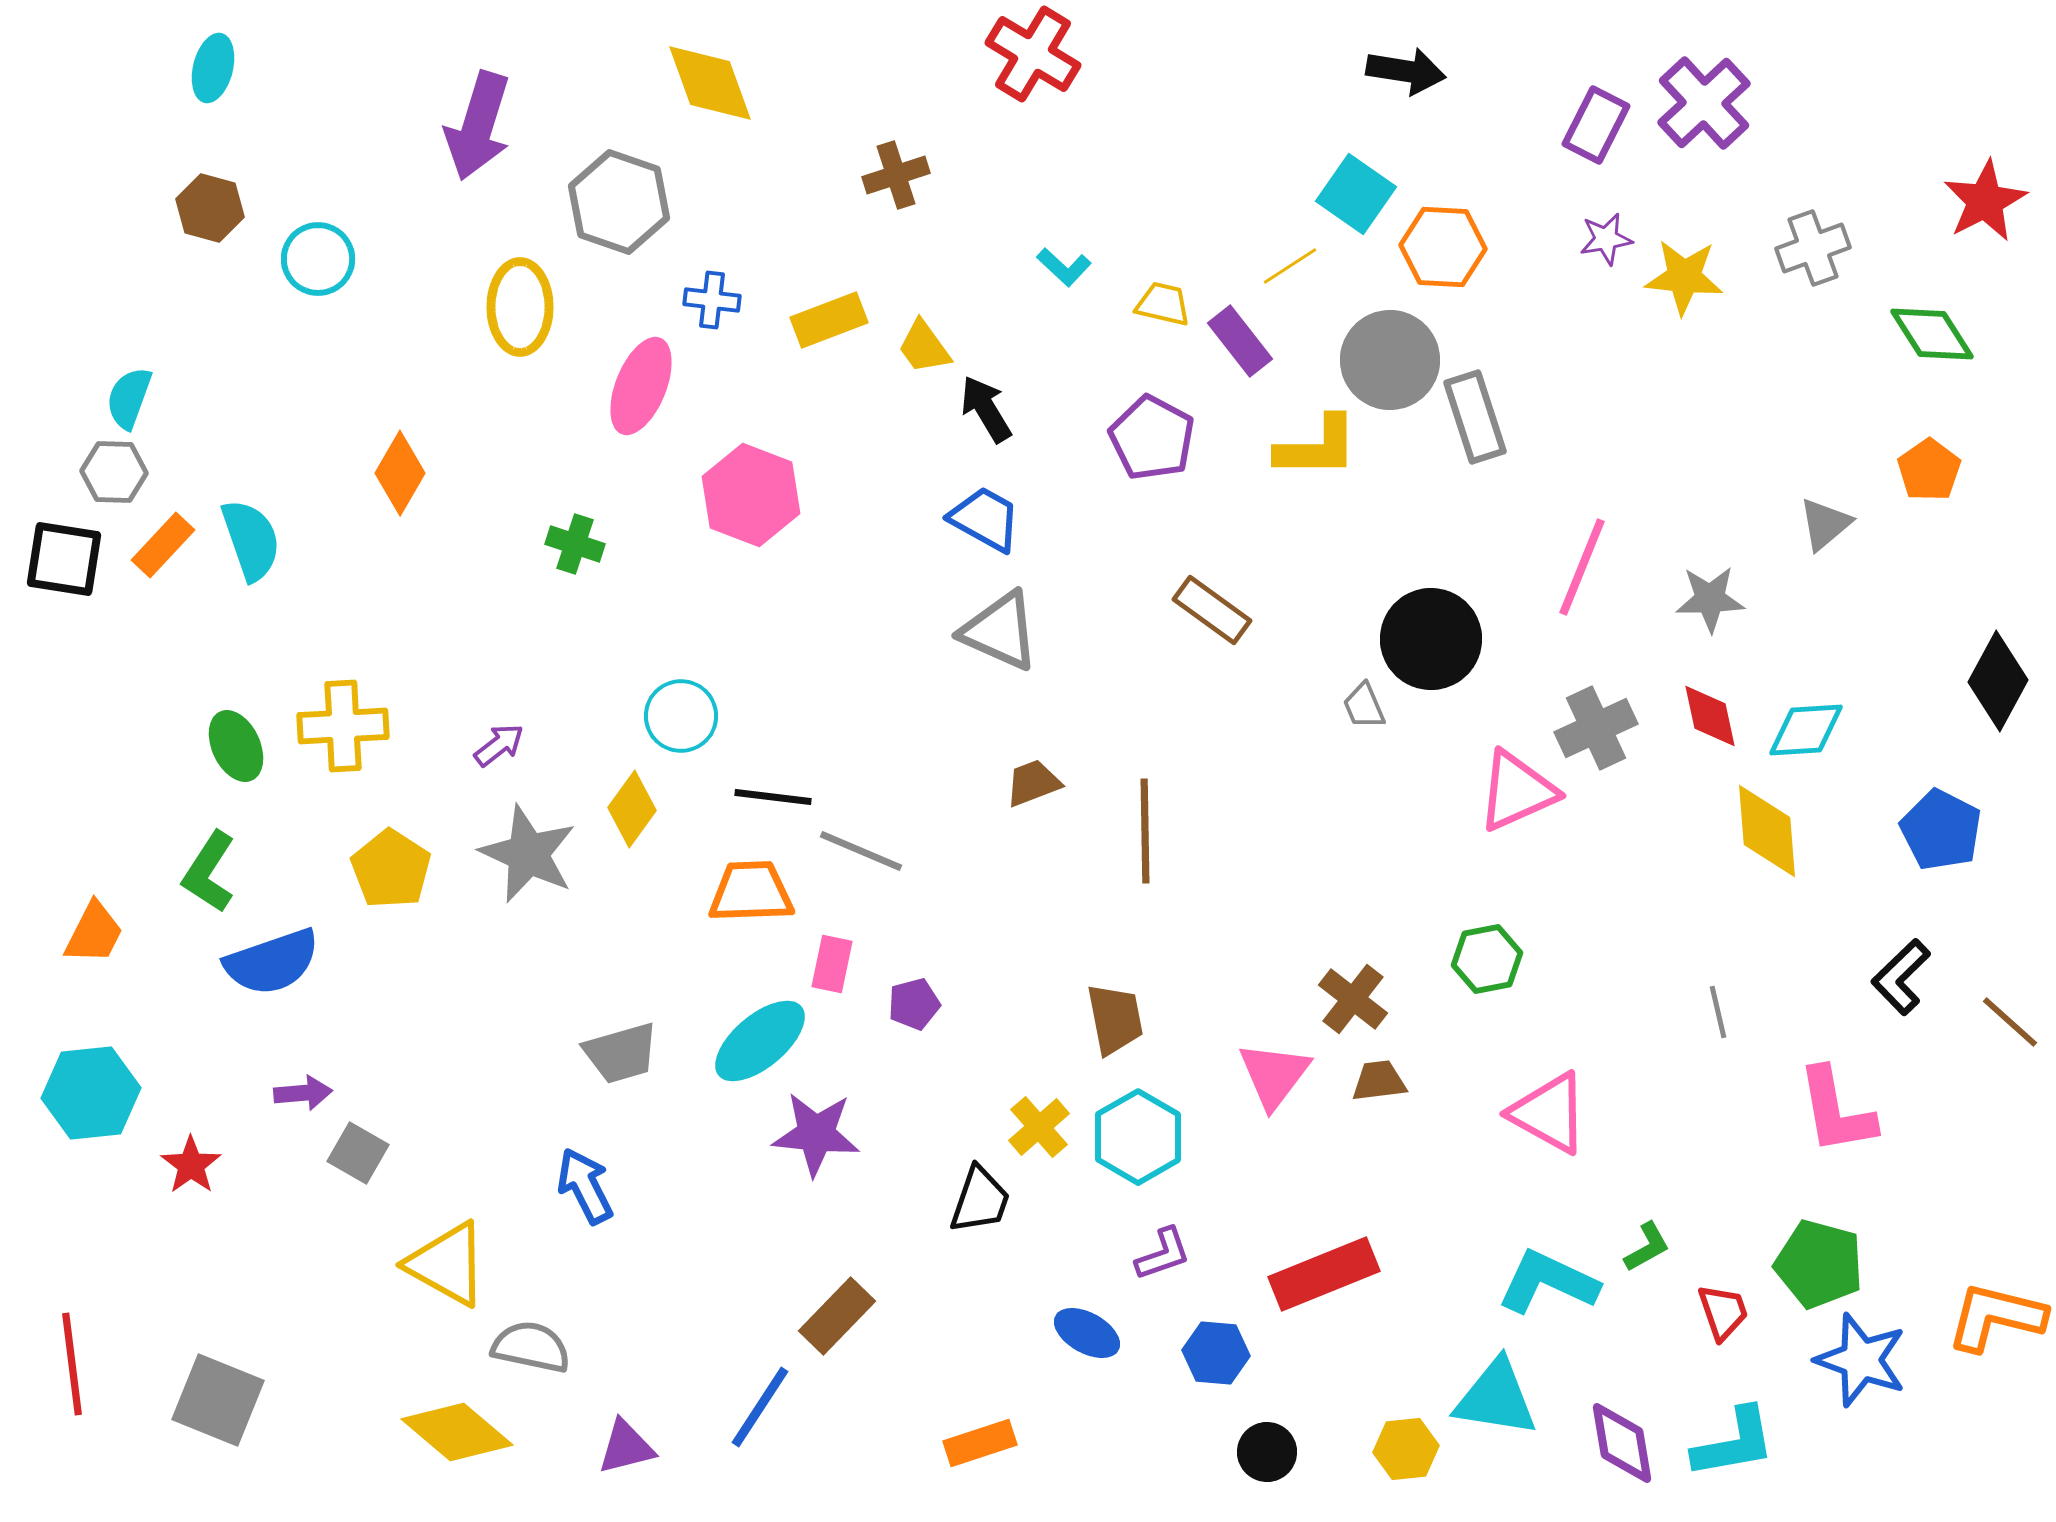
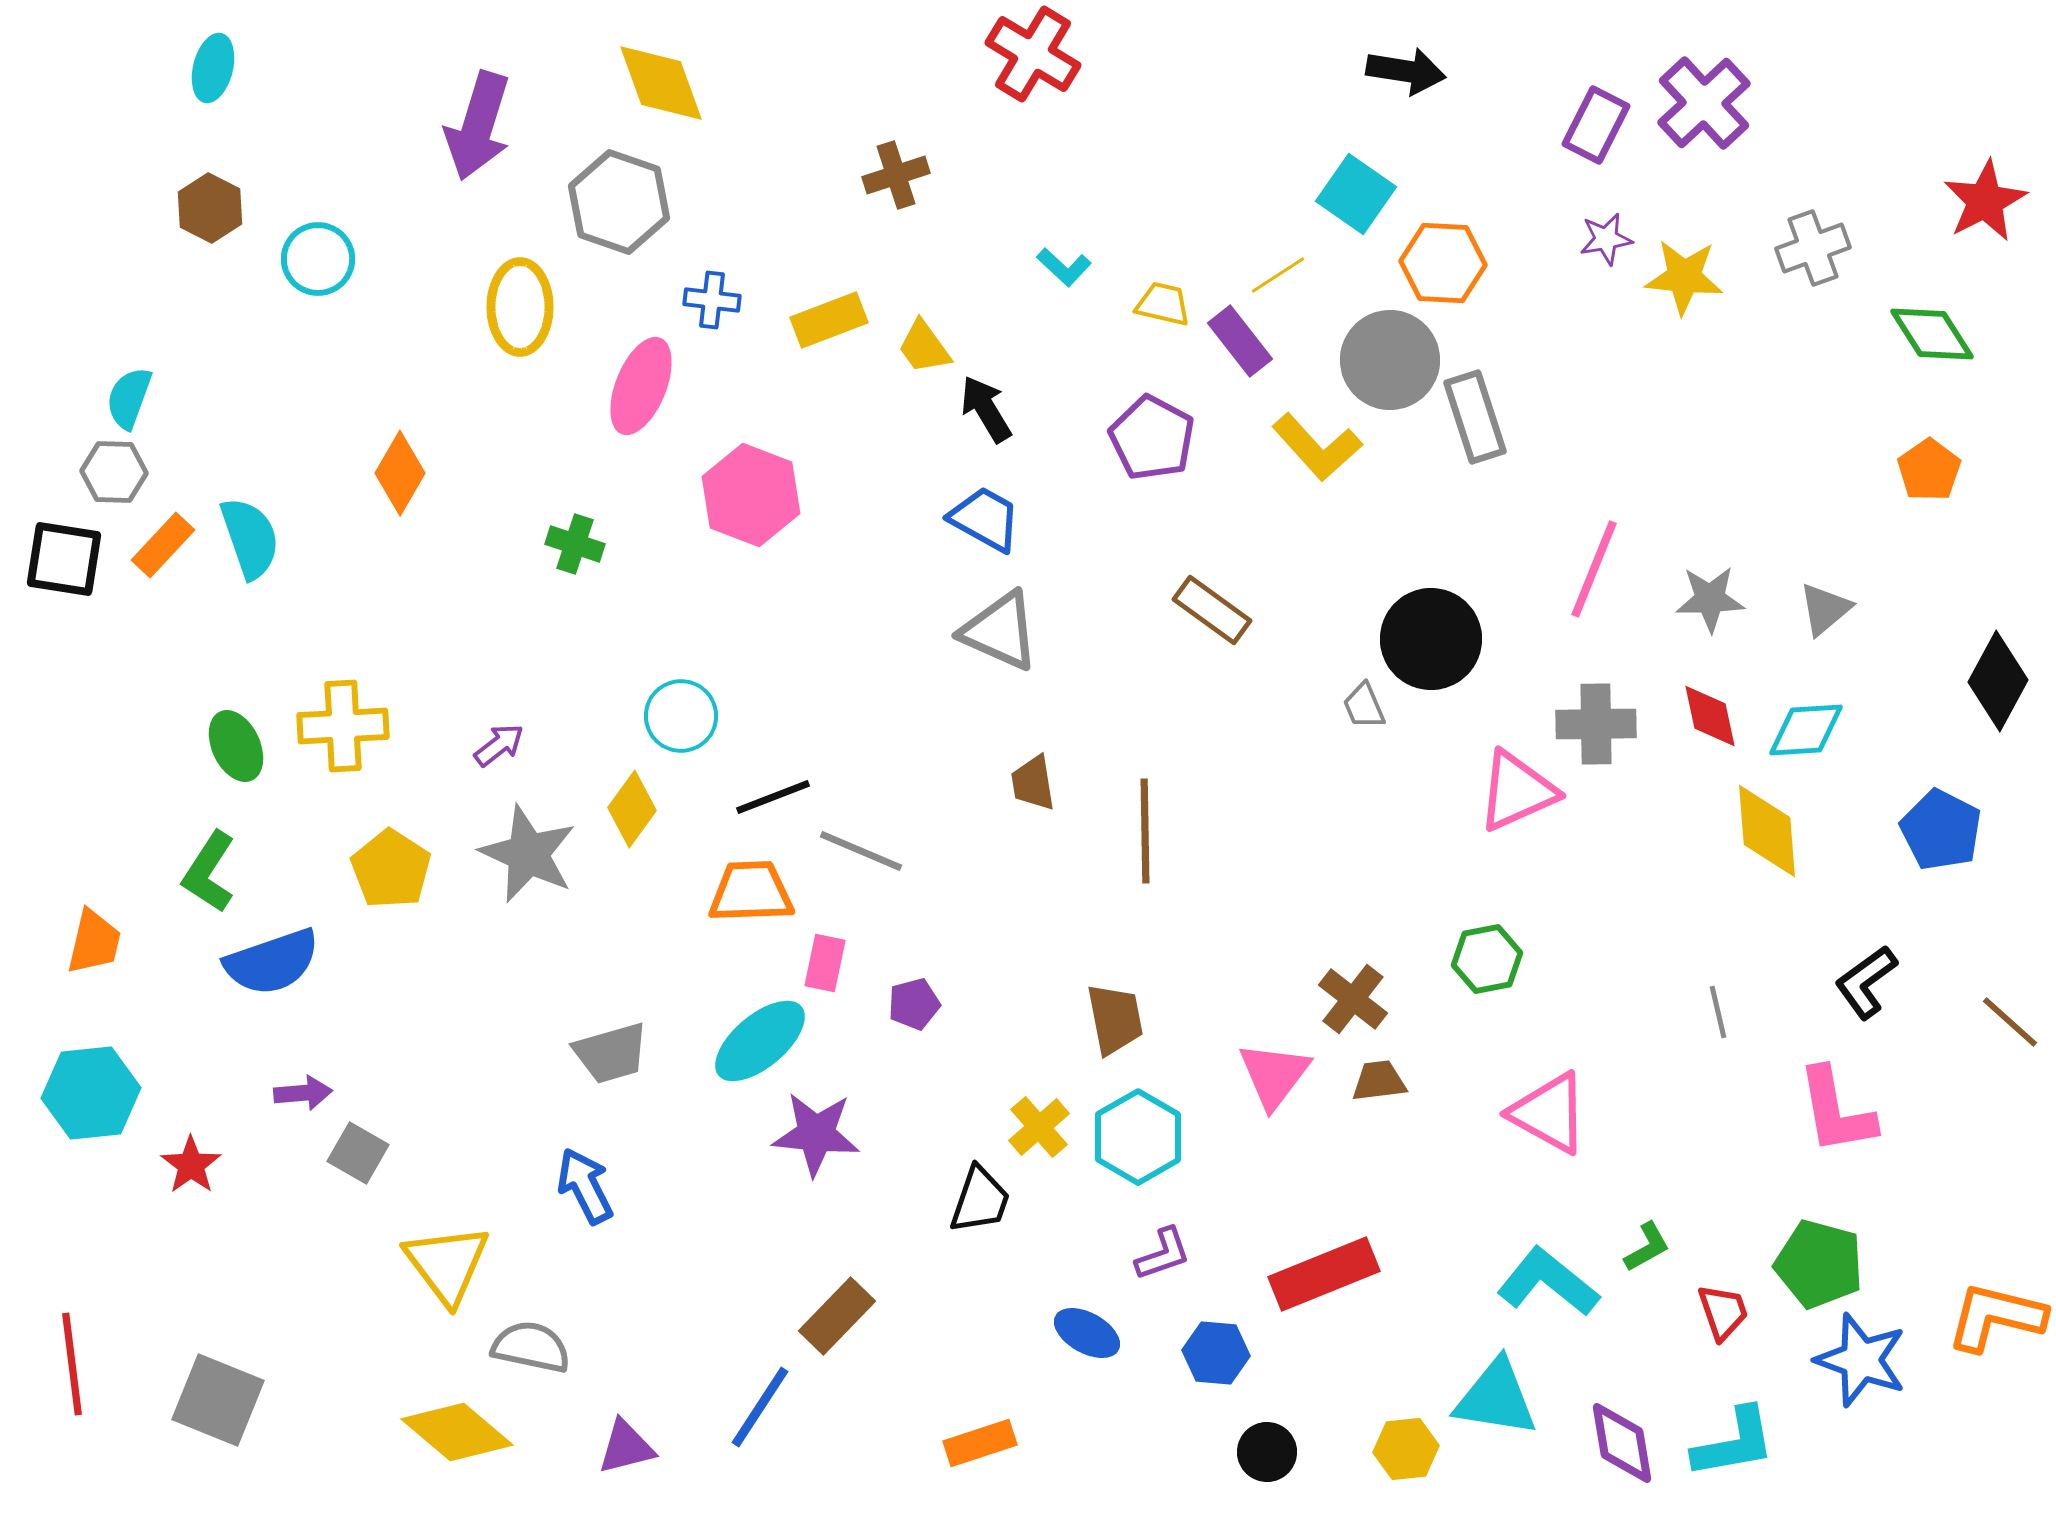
yellow diamond at (710, 83): moved 49 px left
brown hexagon at (210, 208): rotated 12 degrees clockwise
orange hexagon at (1443, 247): moved 16 px down
yellow line at (1290, 266): moved 12 px left, 9 px down
yellow L-shape at (1317, 447): rotated 48 degrees clockwise
gray triangle at (1825, 524): moved 85 px down
cyan semicircle at (251, 540): moved 1 px left, 2 px up
pink line at (1582, 567): moved 12 px right, 2 px down
gray cross at (1596, 728): moved 4 px up; rotated 24 degrees clockwise
brown trapezoid at (1033, 783): rotated 78 degrees counterclockwise
black line at (773, 797): rotated 28 degrees counterclockwise
orange trapezoid at (94, 933): moved 9 px down; rotated 14 degrees counterclockwise
pink rectangle at (832, 964): moved 7 px left, 1 px up
black L-shape at (1901, 977): moved 35 px left, 5 px down; rotated 8 degrees clockwise
gray trapezoid at (621, 1053): moved 10 px left
yellow triangle at (447, 1264): rotated 24 degrees clockwise
cyan L-shape at (1548, 1282): rotated 14 degrees clockwise
